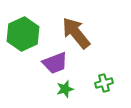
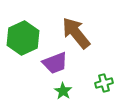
green hexagon: moved 4 px down
green star: moved 2 px left, 2 px down; rotated 24 degrees counterclockwise
